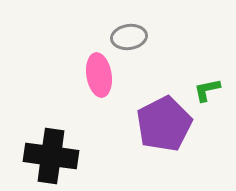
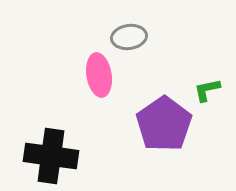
purple pentagon: rotated 8 degrees counterclockwise
